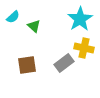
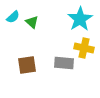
green triangle: moved 2 px left, 4 px up
gray rectangle: rotated 42 degrees clockwise
